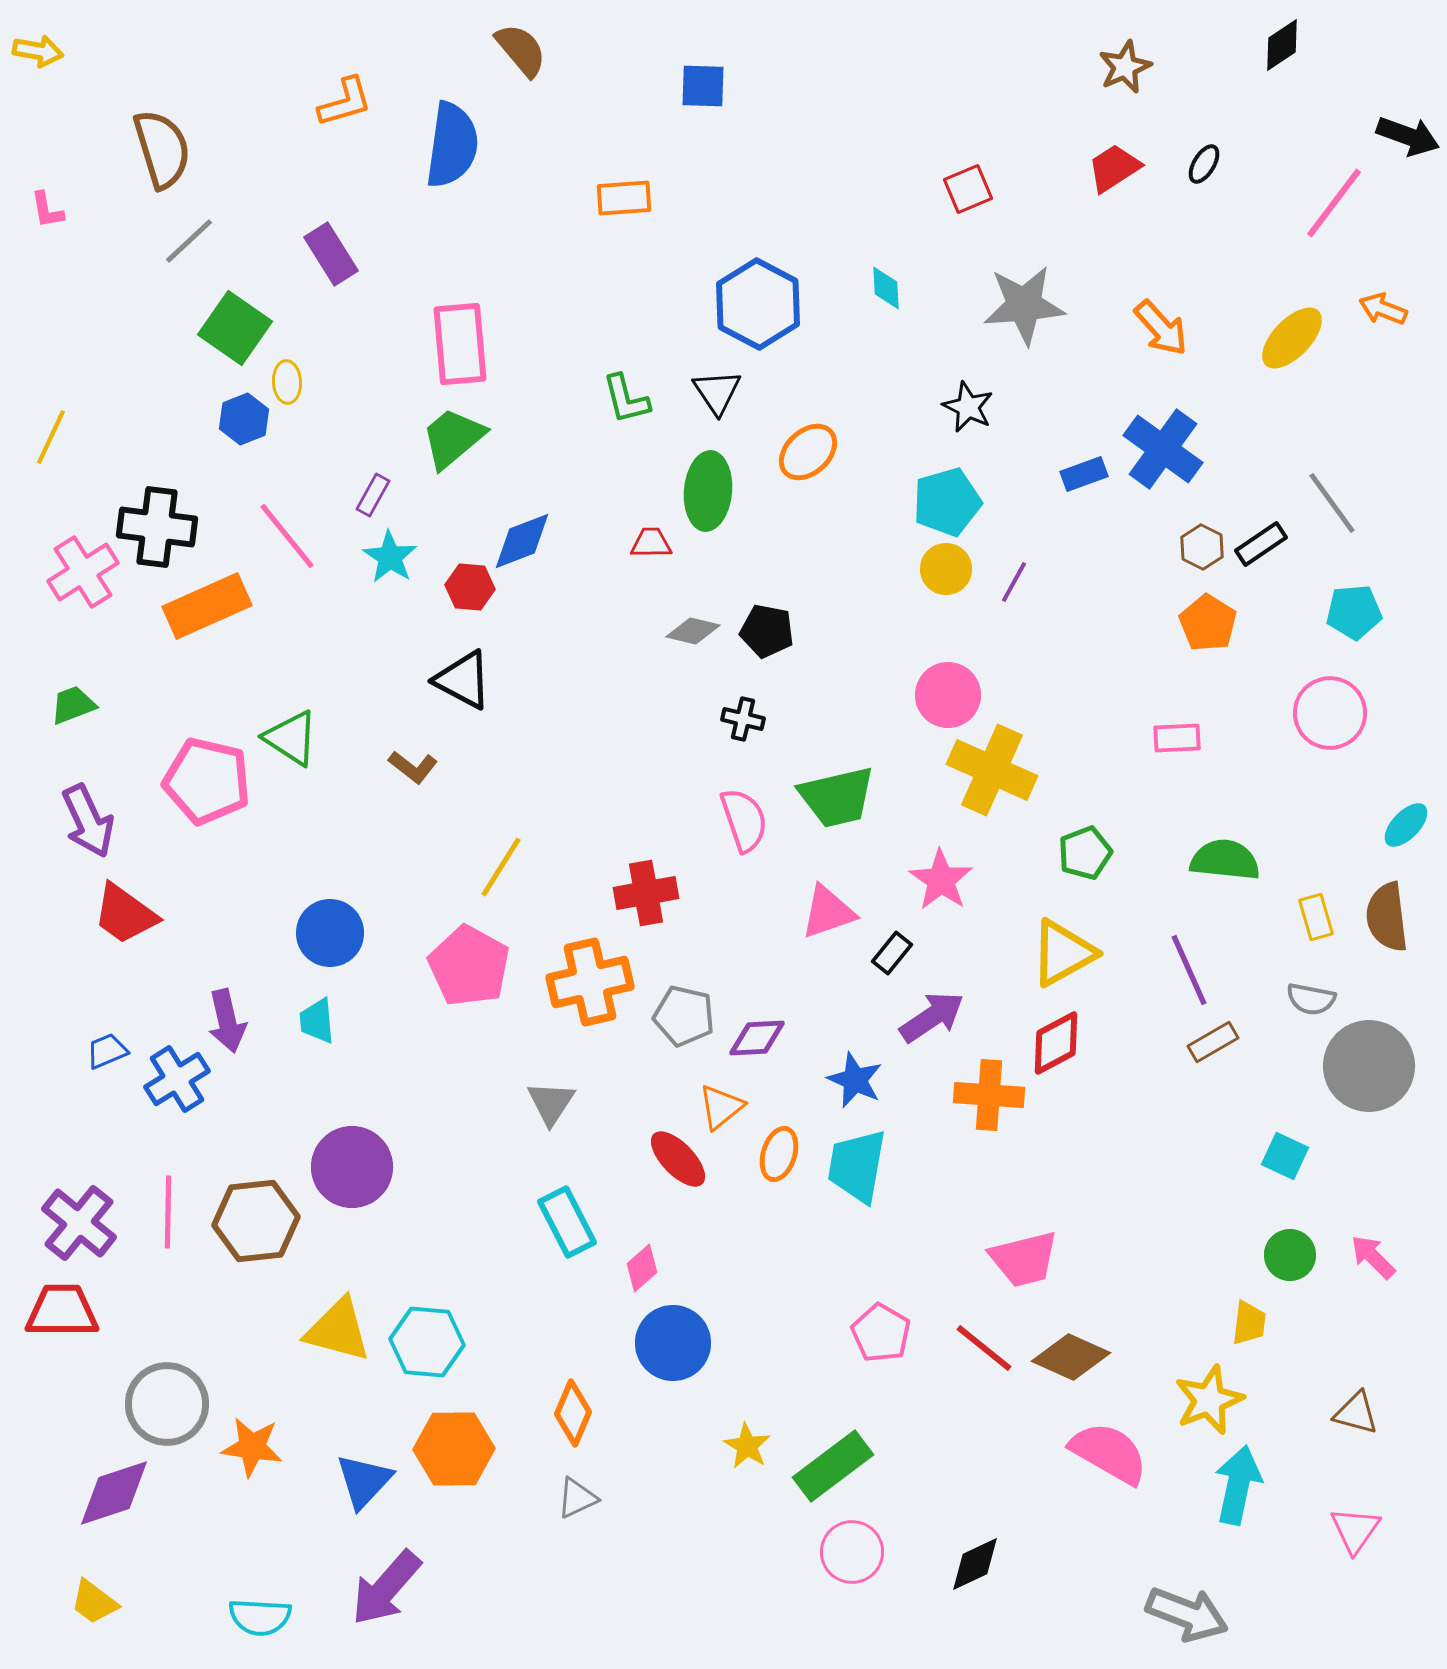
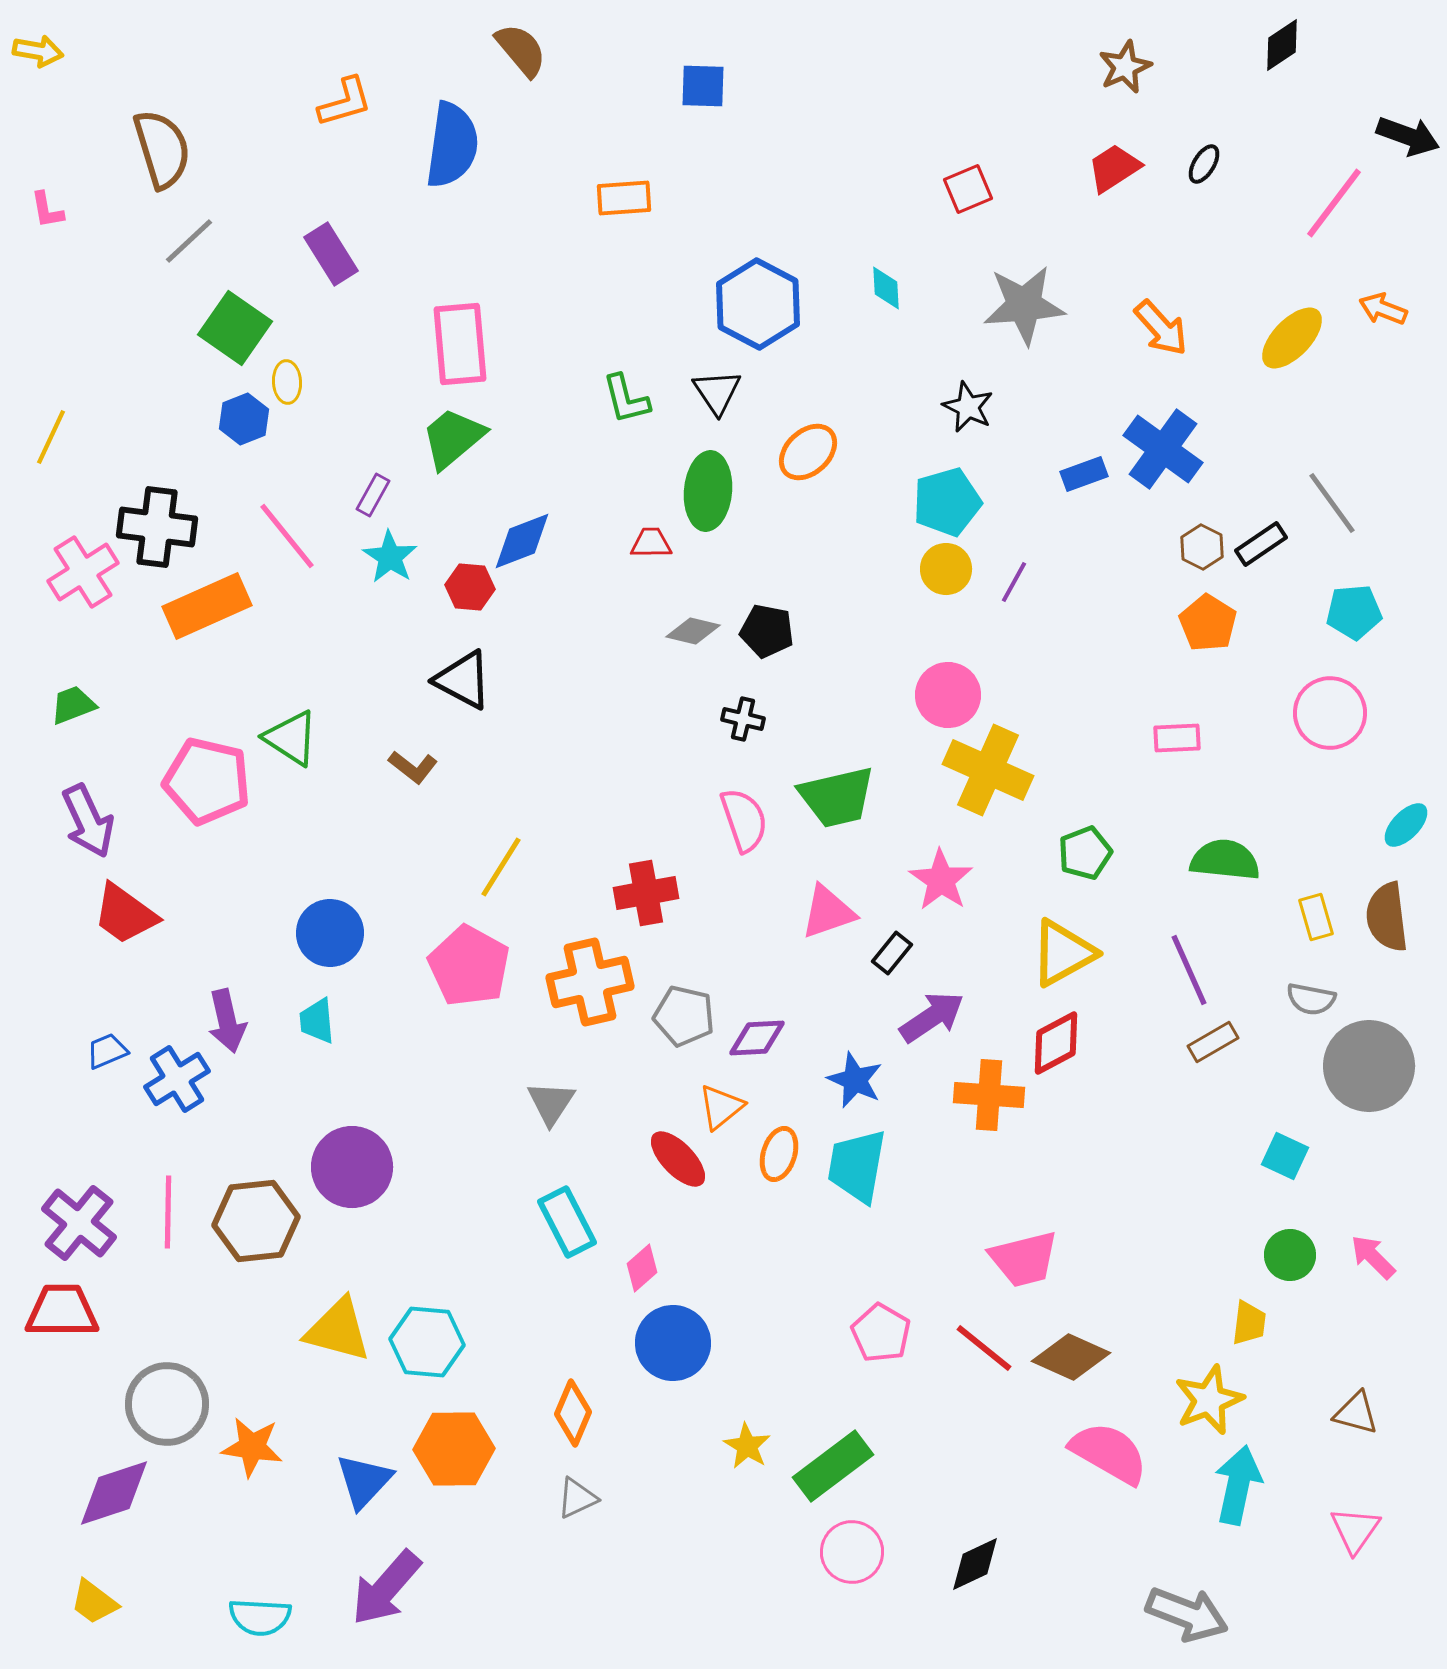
yellow cross at (992, 770): moved 4 px left
